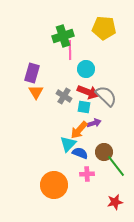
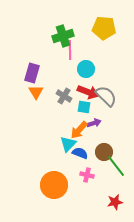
pink cross: moved 1 px down; rotated 16 degrees clockwise
